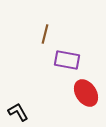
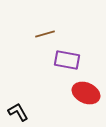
brown line: rotated 60 degrees clockwise
red ellipse: rotated 32 degrees counterclockwise
